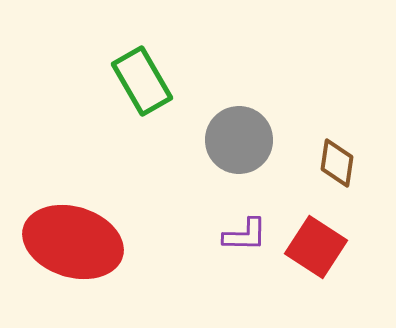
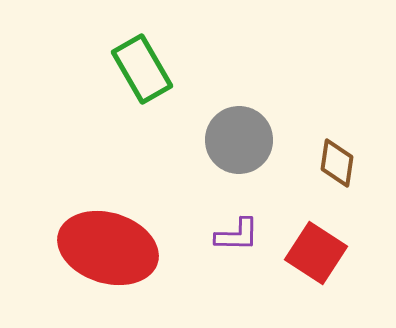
green rectangle: moved 12 px up
purple L-shape: moved 8 px left
red ellipse: moved 35 px right, 6 px down
red square: moved 6 px down
